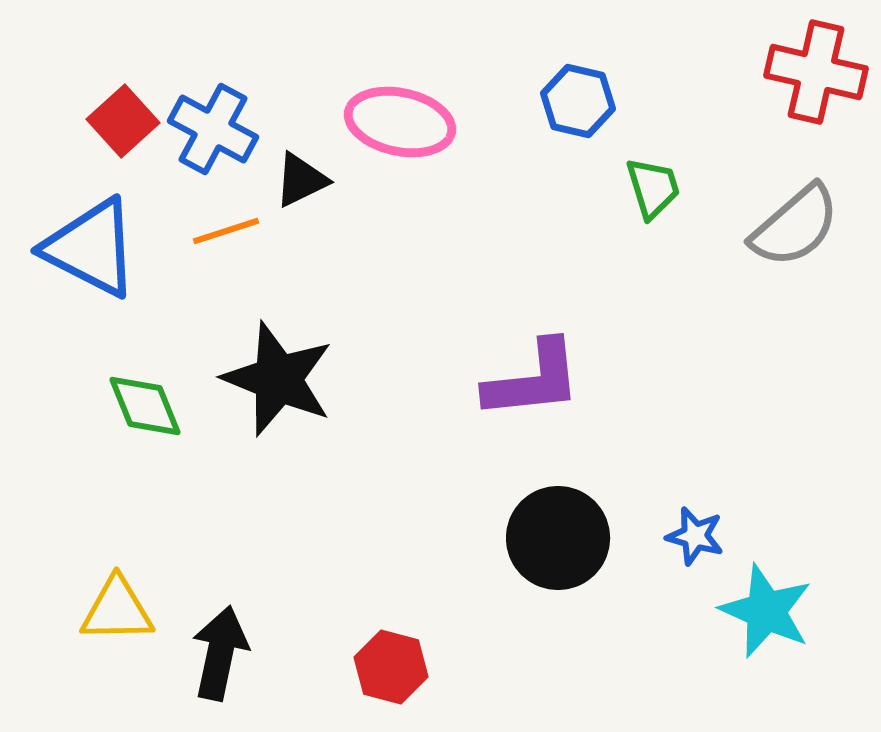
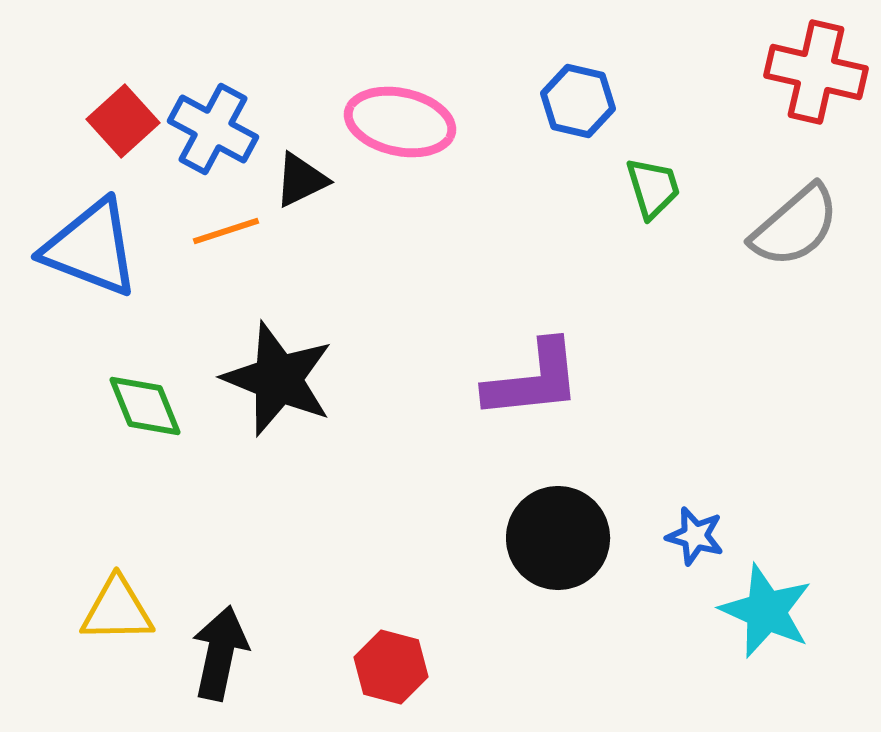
blue triangle: rotated 6 degrees counterclockwise
